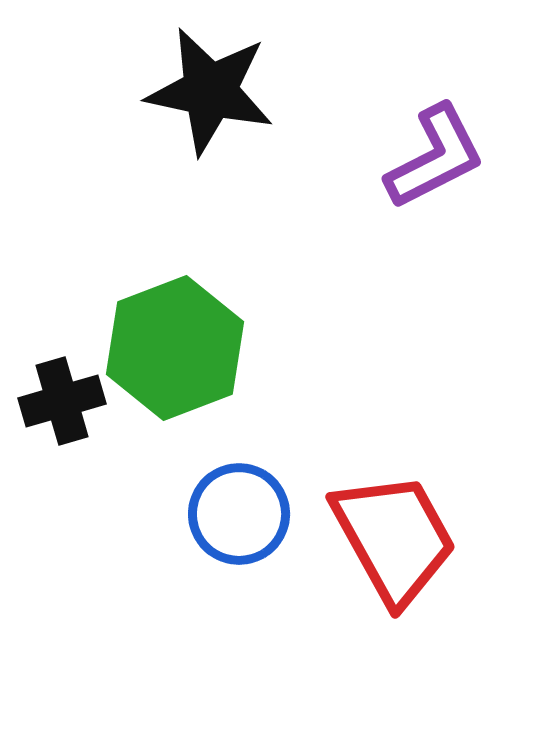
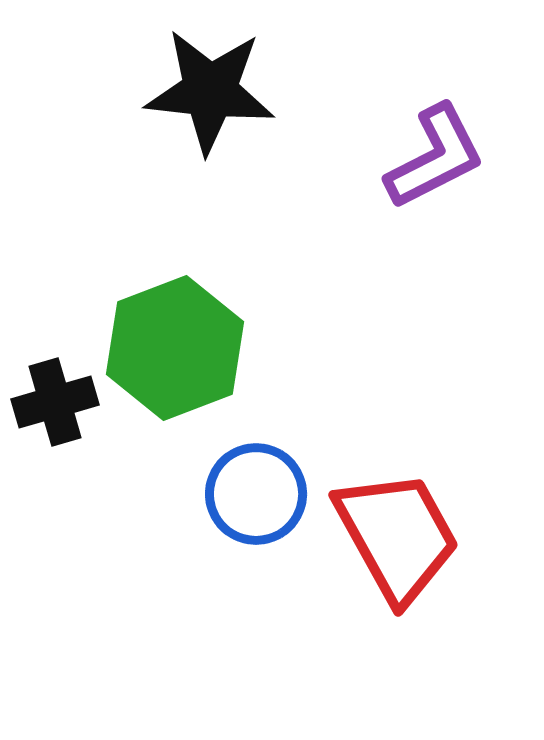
black star: rotated 6 degrees counterclockwise
black cross: moved 7 px left, 1 px down
blue circle: moved 17 px right, 20 px up
red trapezoid: moved 3 px right, 2 px up
